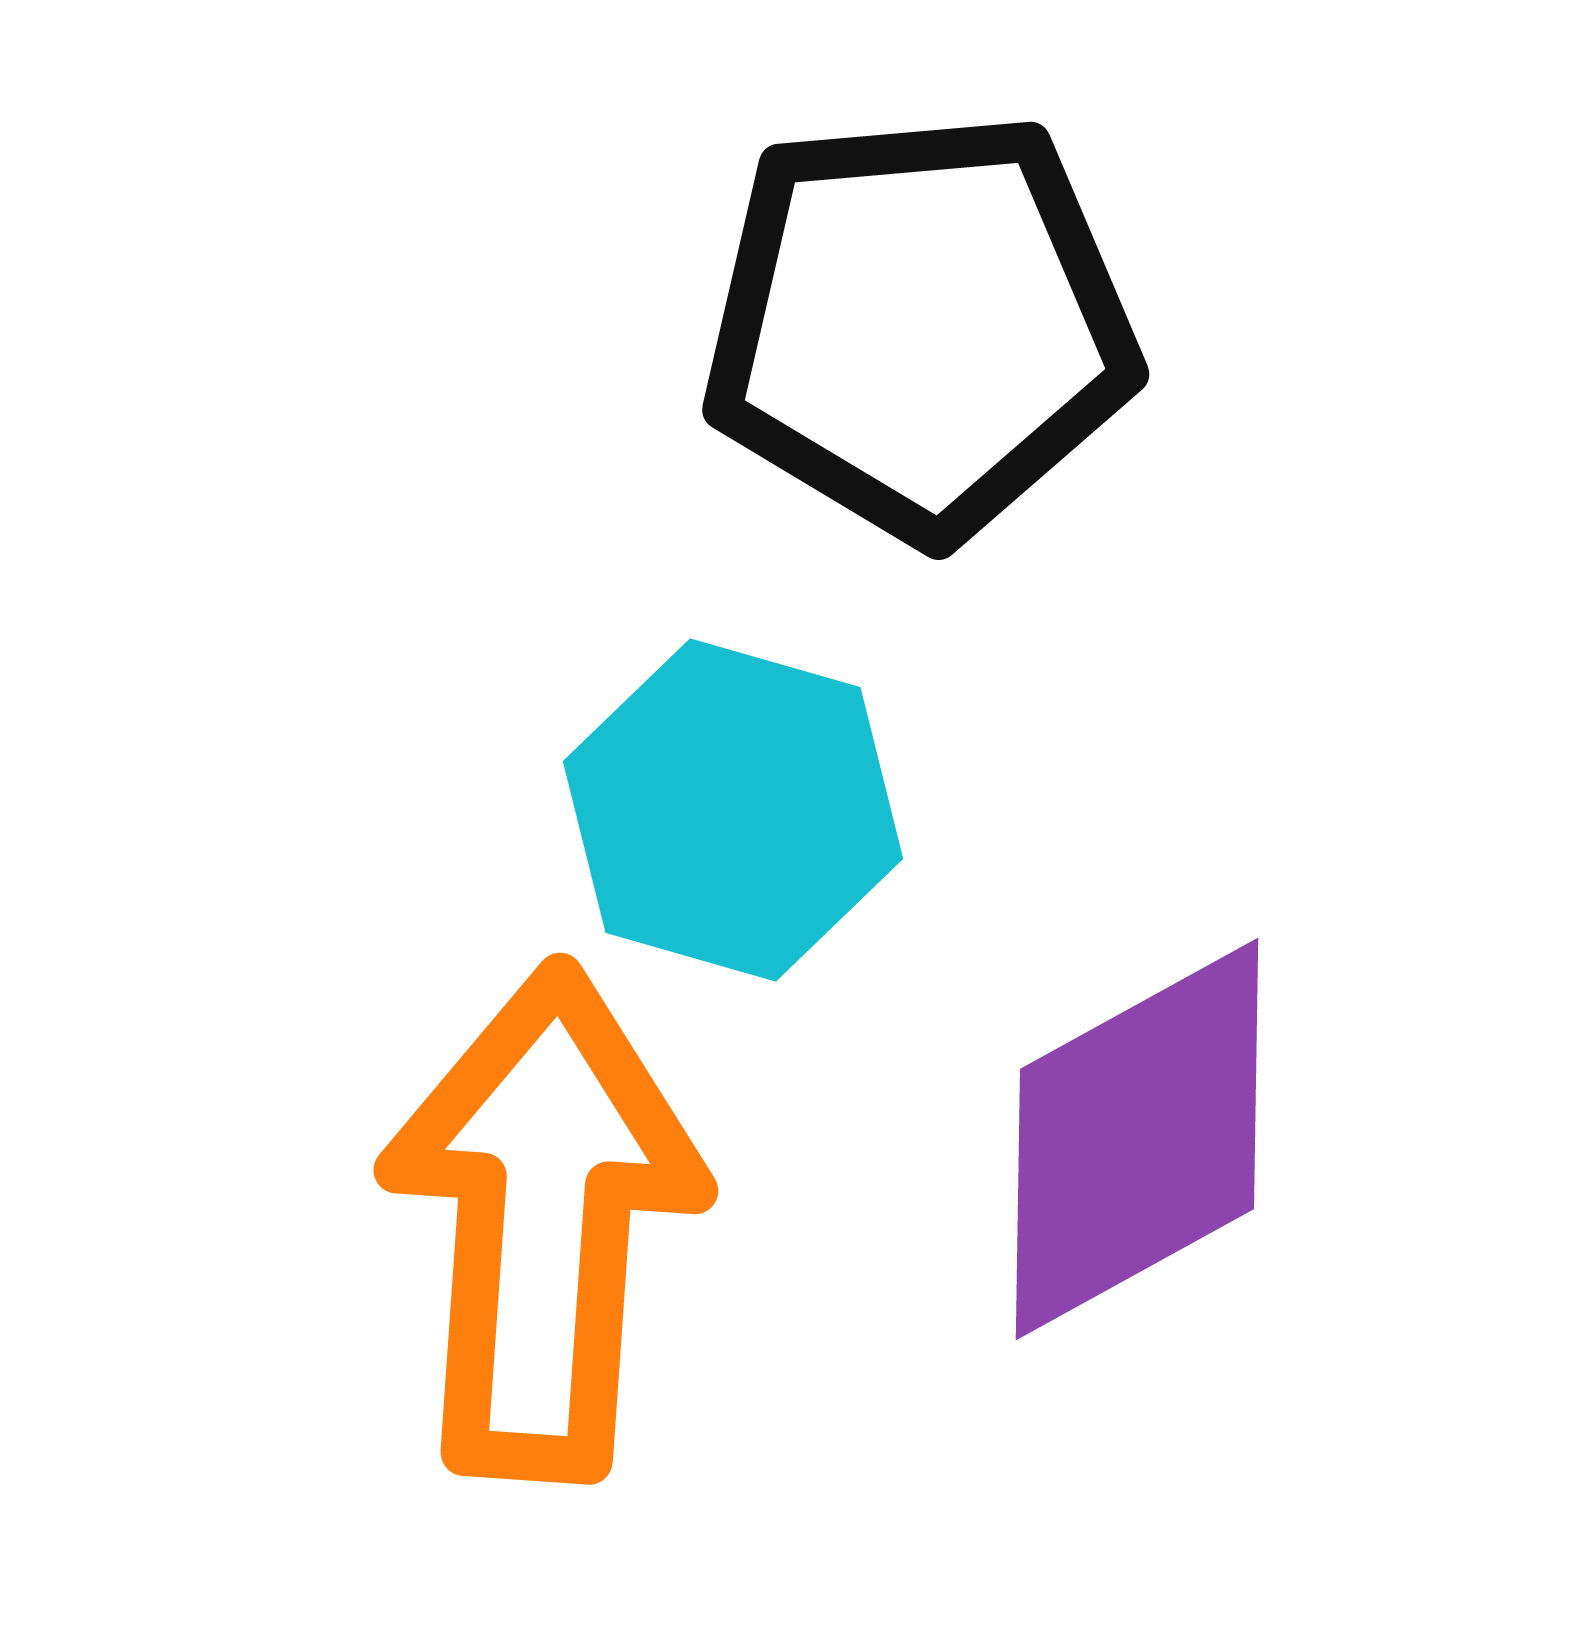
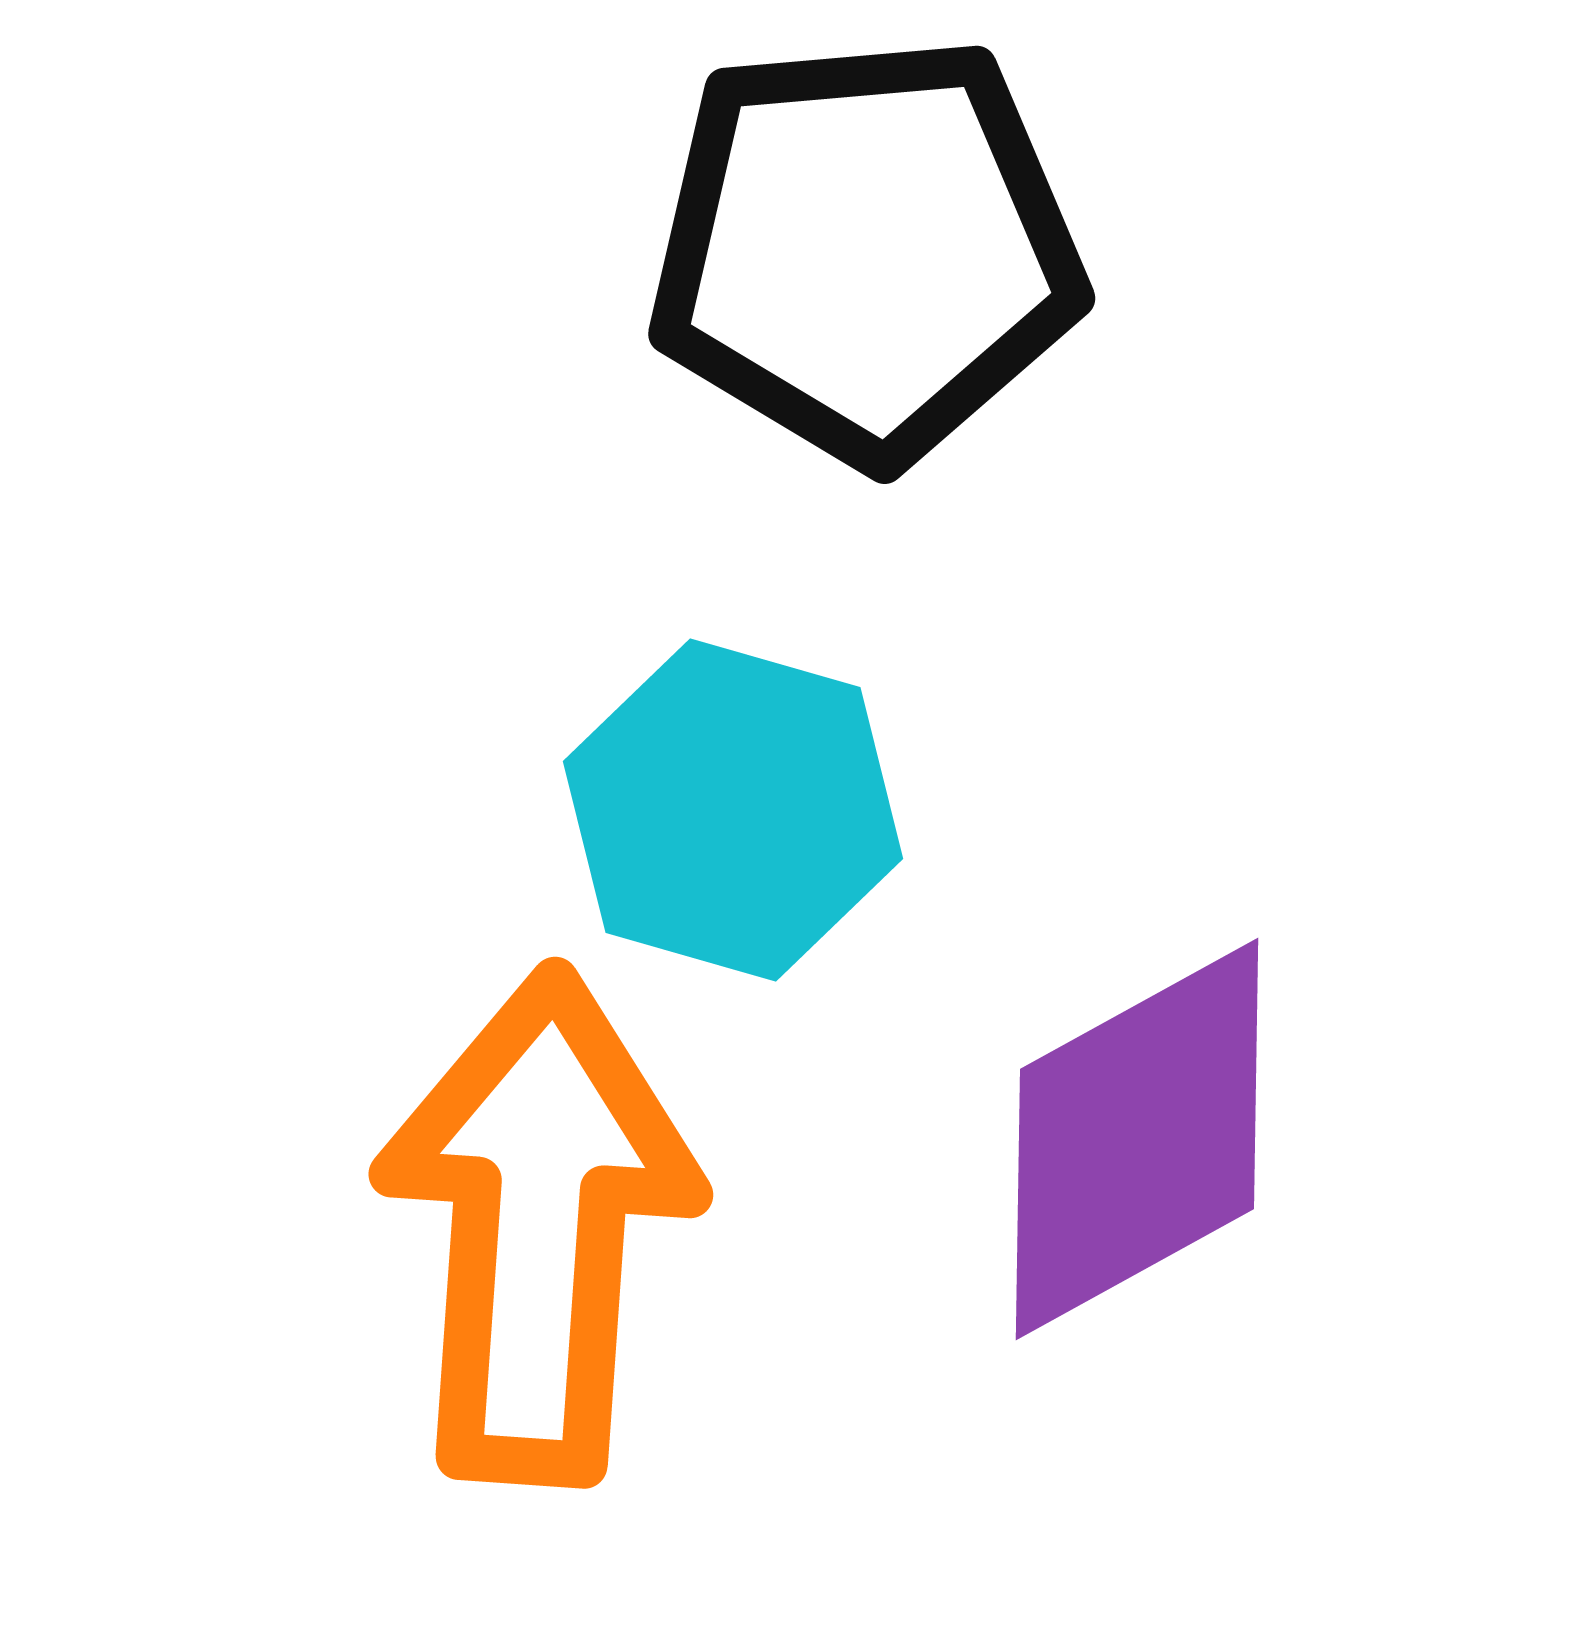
black pentagon: moved 54 px left, 76 px up
orange arrow: moved 5 px left, 4 px down
